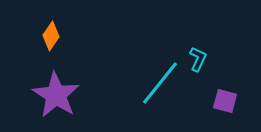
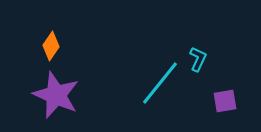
orange diamond: moved 10 px down
purple star: rotated 9 degrees counterclockwise
purple square: rotated 25 degrees counterclockwise
